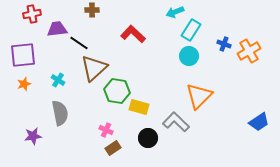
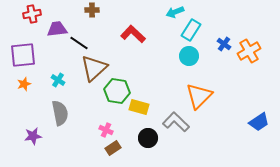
blue cross: rotated 16 degrees clockwise
